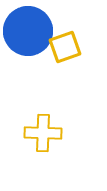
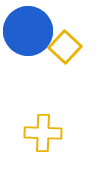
yellow square: rotated 28 degrees counterclockwise
